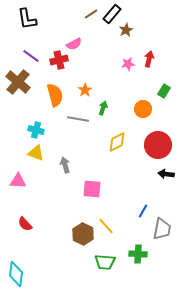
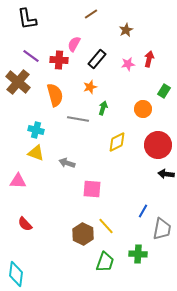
black rectangle: moved 15 px left, 45 px down
pink semicircle: rotated 147 degrees clockwise
red cross: rotated 18 degrees clockwise
orange star: moved 5 px right, 3 px up; rotated 16 degrees clockwise
gray arrow: moved 2 px right, 2 px up; rotated 56 degrees counterclockwise
green trapezoid: rotated 75 degrees counterclockwise
